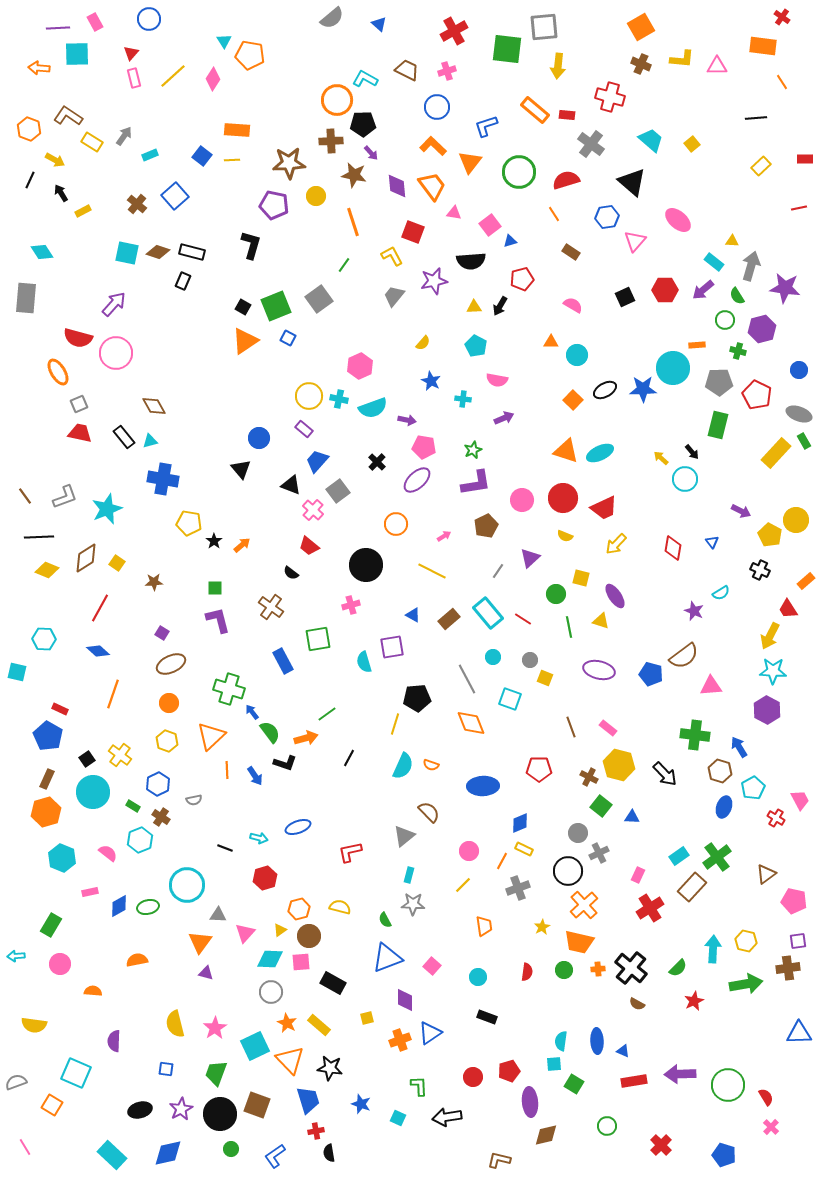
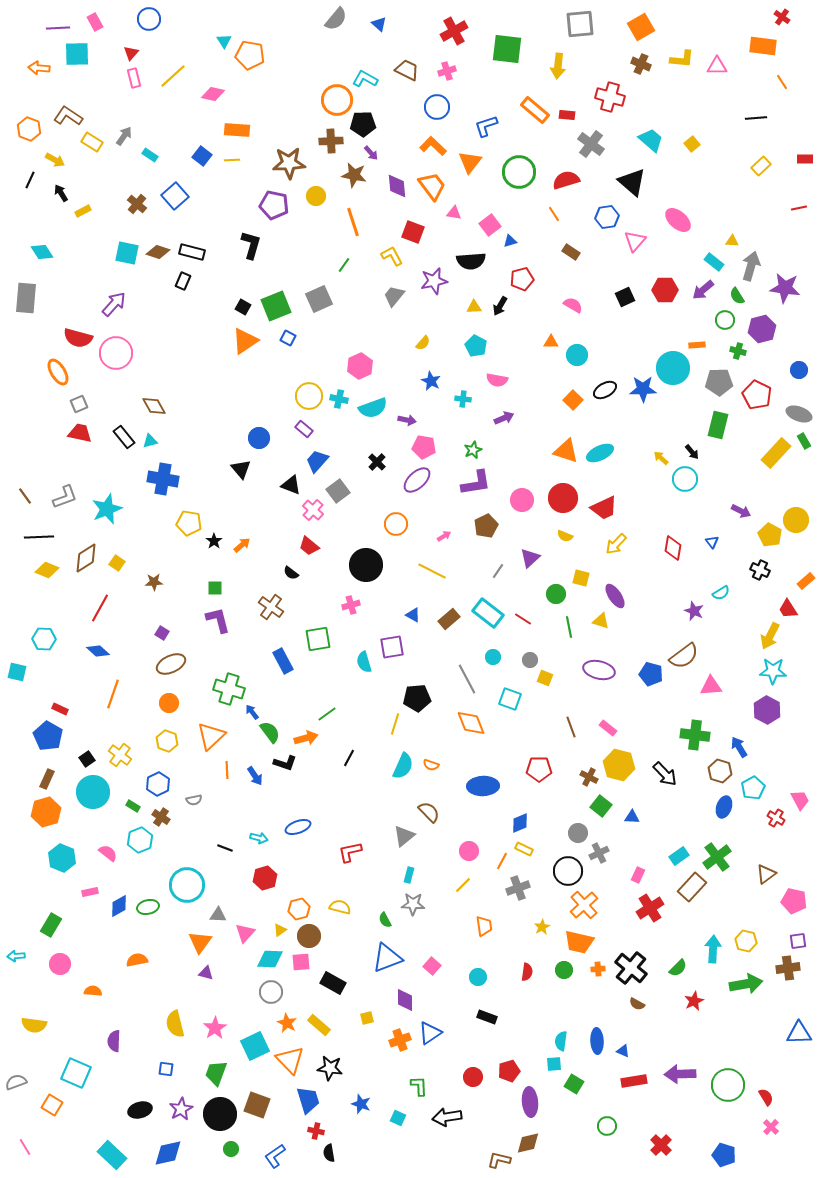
gray semicircle at (332, 18): moved 4 px right, 1 px down; rotated 10 degrees counterclockwise
gray square at (544, 27): moved 36 px right, 3 px up
pink diamond at (213, 79): moved 15 px down; rotated 70 degrees clockwise
cyan rectangle at (150, 155): rotated 56 degrees clockwise
gray square at (319, 299): rotated 12 degrees clockwise
cyan rectangle at (488, 613): rotated 12 degrees counterclockwise
red cross at (316, 1131): rotated 21 degrees clockwise
brown diamond at (546, 1135): moved 18 px left, 8 px down
